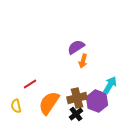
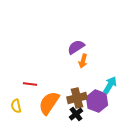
red line: rotated 40 degrees clockwise
